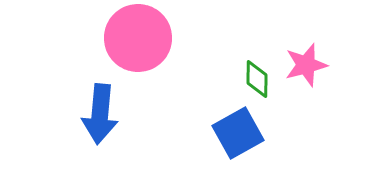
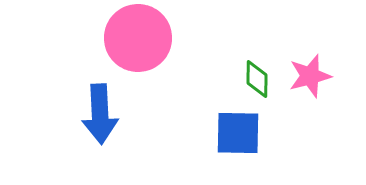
pink star: moved 4 px right, 11 px down
blue arrow: rotated 8 degrees counterclockwise
blue square: rotated 30 degrees clockwise
